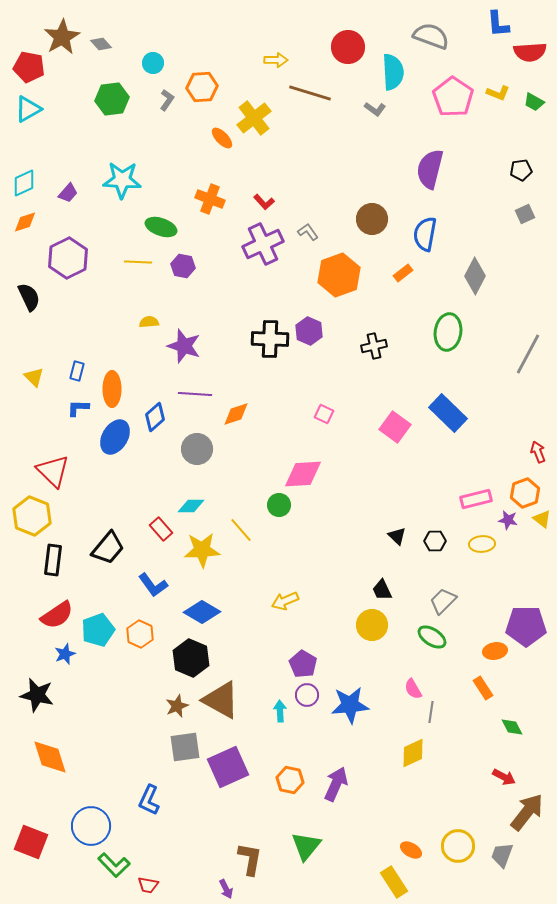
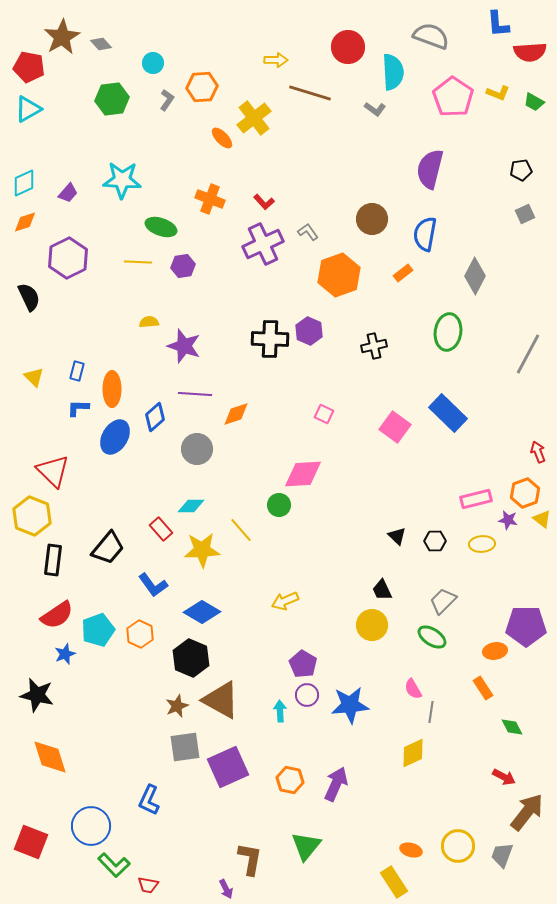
purple hexagon at (183, 266): rotated 20 degrees counterclockwise
orange ellipse at (411, 850): rotated 15 degrees counterclockwise
